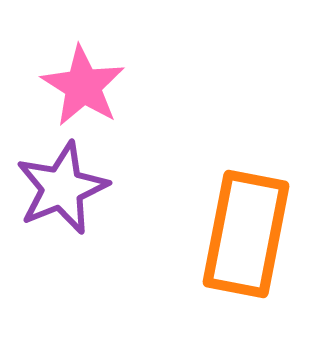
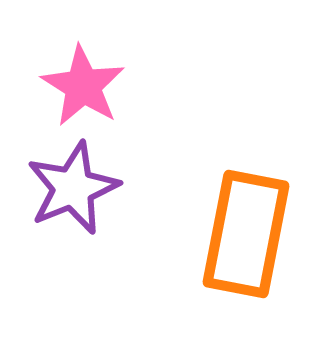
purple star: moved 11 px right
